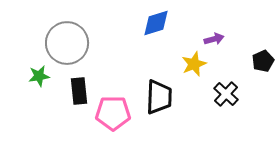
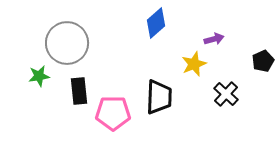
blue diamond: rotated 24 degrees counterclockwise
